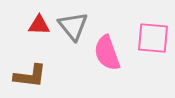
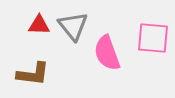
brown L-shape: moved 3 px right, 2 px up
